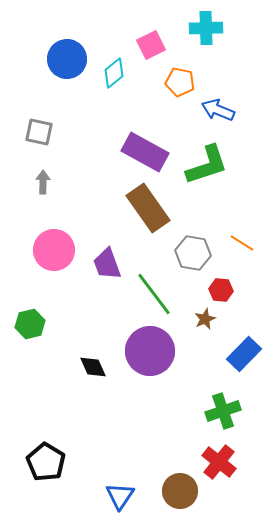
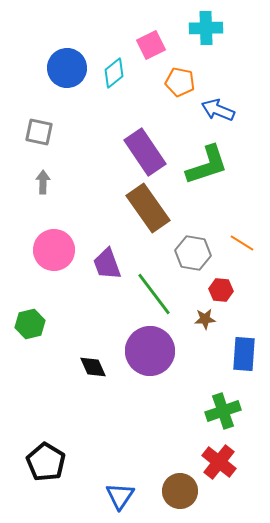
blue circle: moved 9 px down
purple rectangle: rotated 27 degrees clockwise
brown star: rotated 20 degrees clockwise
blue rectangle: rotated 40 degrees counterclockwise
